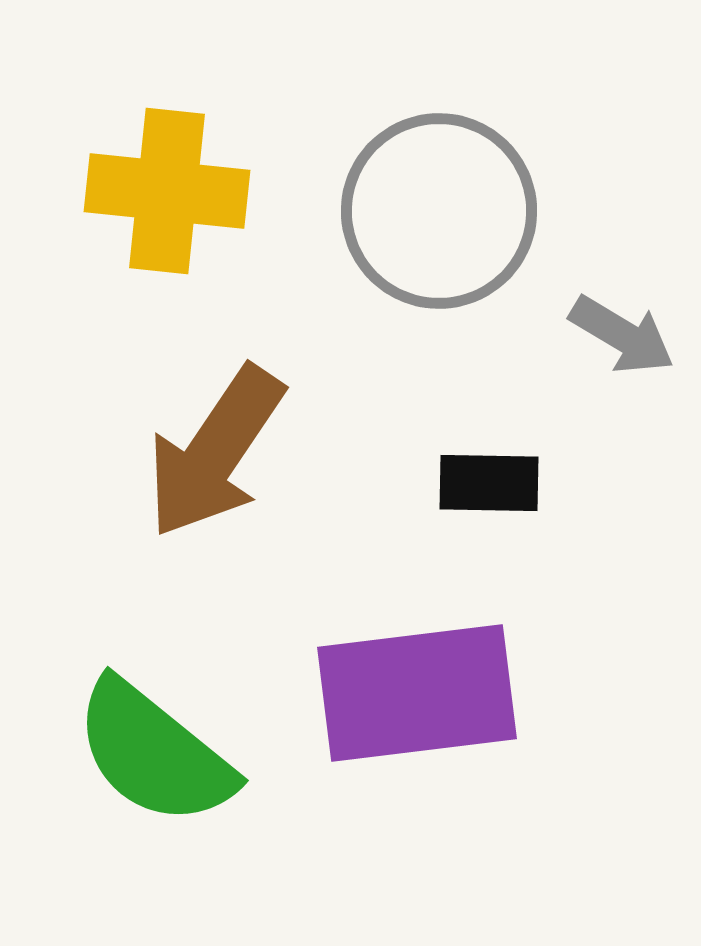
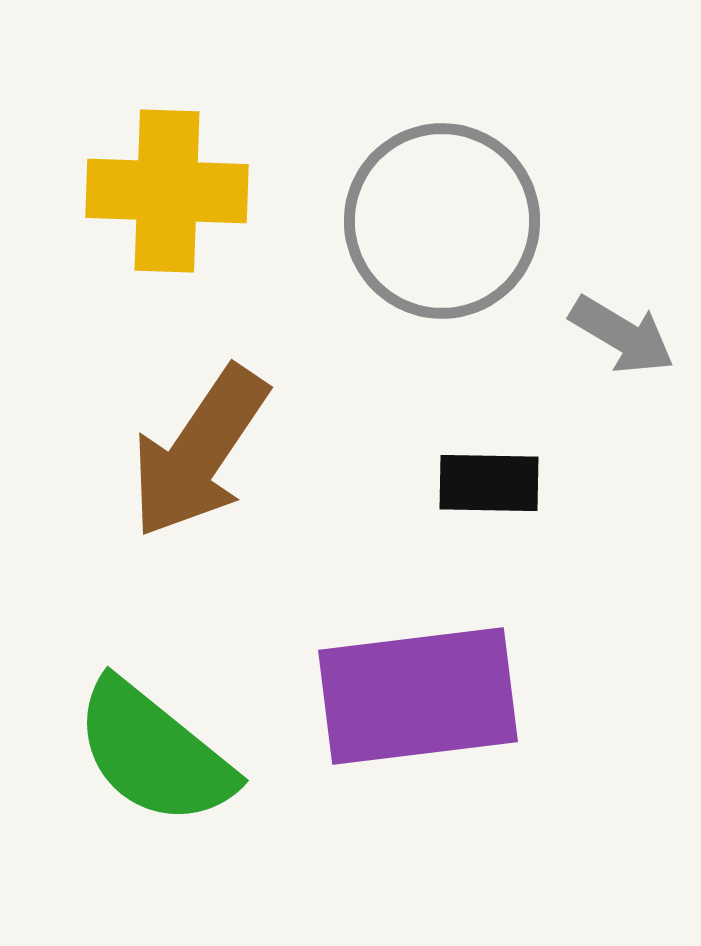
yellow cross: rotated 4 degrees counterclockwise
gray circle: moved 3 px right, 10 px down
brown arrow: moved 16 px left
purple rectangle: moved 1 px right, 3 px down
